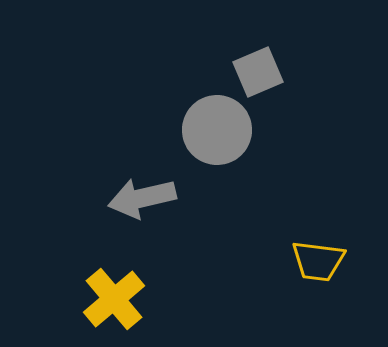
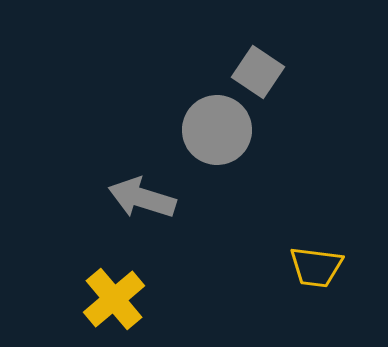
gray square: rotated 33 degrees counterclockwise
gray arrow: rotated 30 degrees clockwise
yellow trapezoid: moved 2 px left, 6 px down
